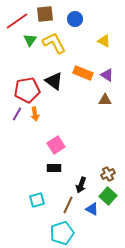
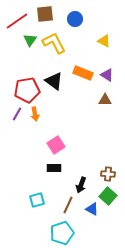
brown cross: rotated 32 degrees clockwise
